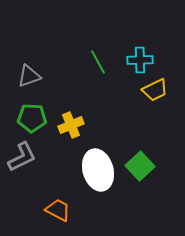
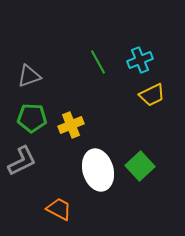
cyan cross: rotated 20 degrees counterclockwise
yellow trapezoid: moved 3 px left, 5 px down
gray L-shape: moved 4 px down
orange trapezoid: moved 1 px right, 1 px up
